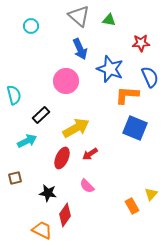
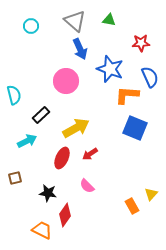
gray triangle: moved 4 px left, 5 px down
